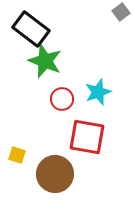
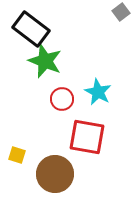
cyan star: rotated 24 degrees counterclockwise
